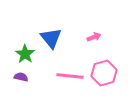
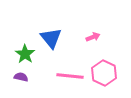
pink arrow: moved 1 px left
pink hexagon: rotated 20 degrees counterclockwise
